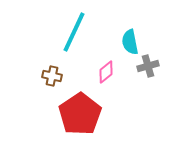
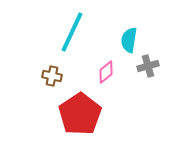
cyan line: moved 2 px left
cyan semicircle: moved 1 px left, 2 px up; rotated 20 degrees clockwise
